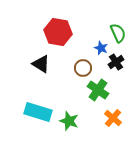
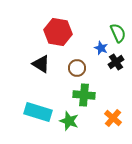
brown circle: moved 6 px left
green cross: moved 14 px left, 5 px down; rotated 30 degrees counterclockwise
